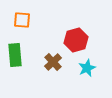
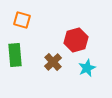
orange square: rotated 12 degrees clockwise
